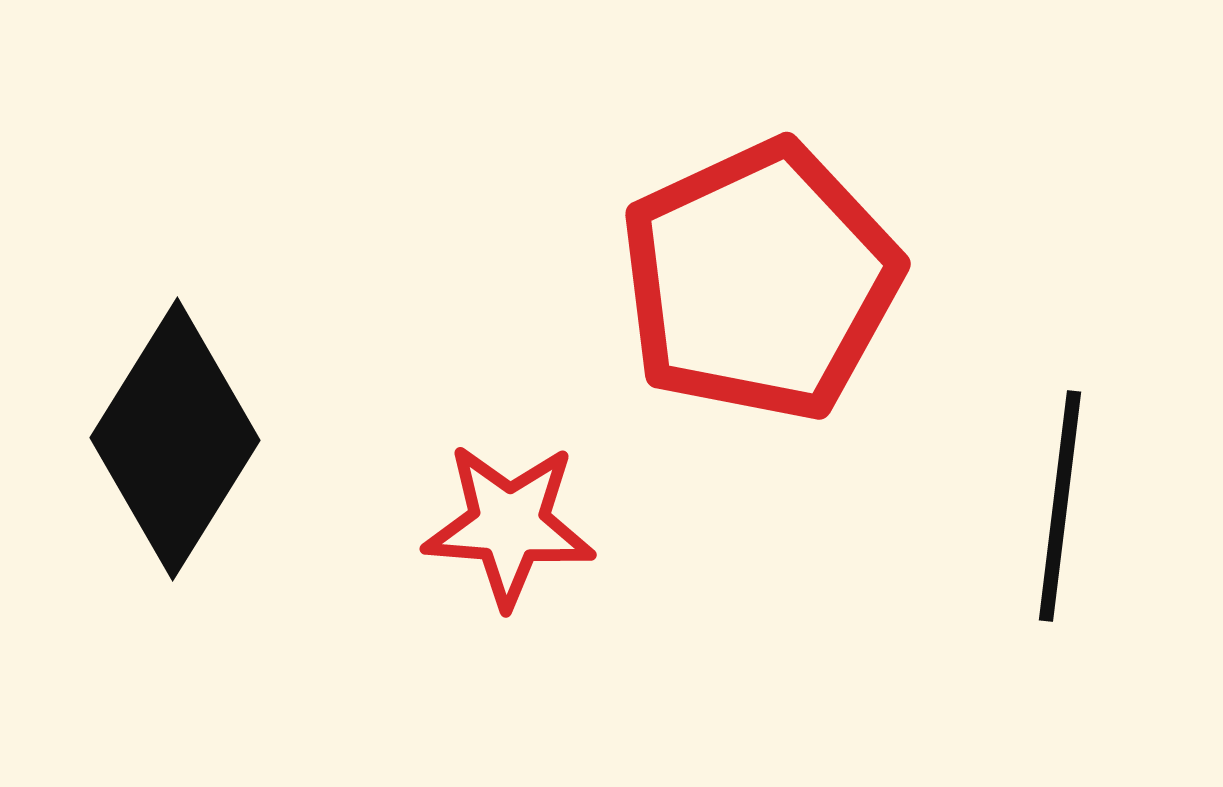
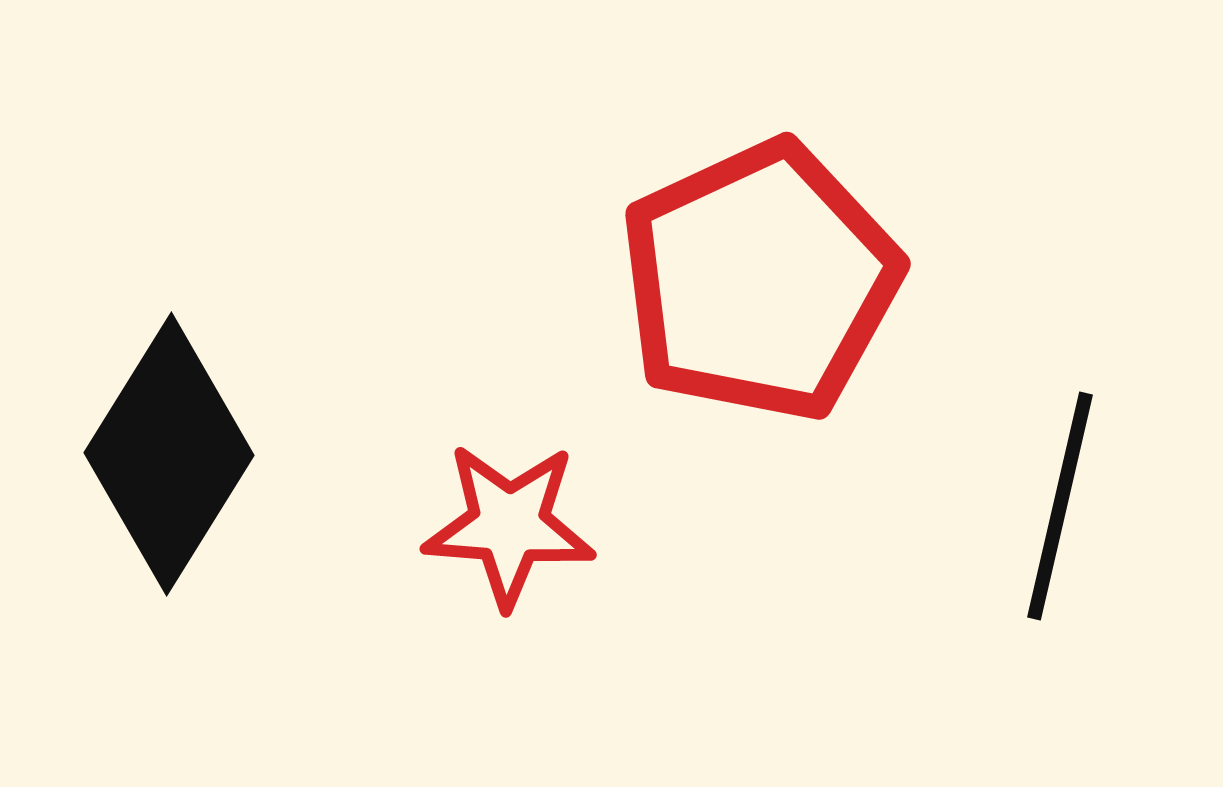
black diamond: moved 6 px left, 15 px down
black line: rotated 6 degrees clockwise
